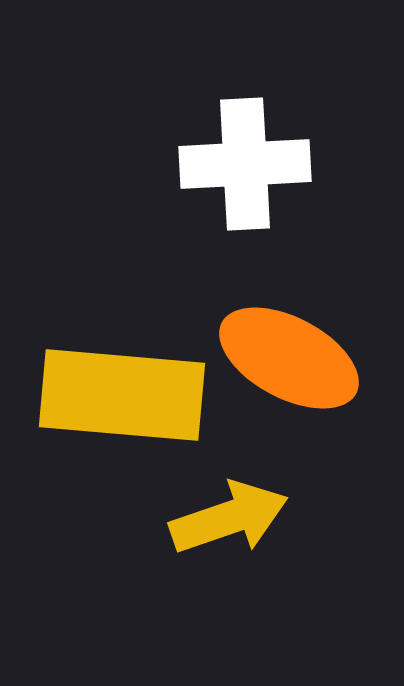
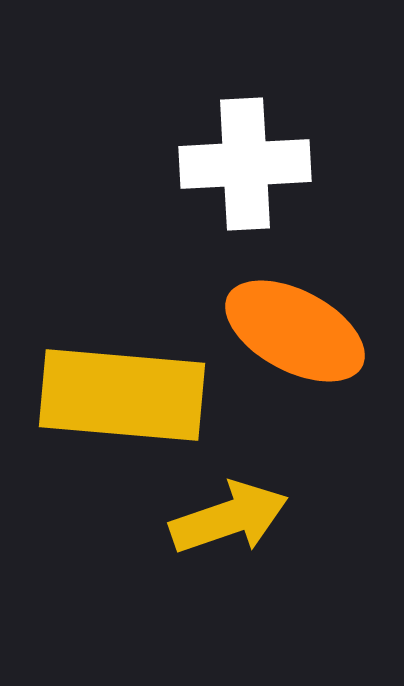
orange ellipse: moved 6 px right, 27 px up
